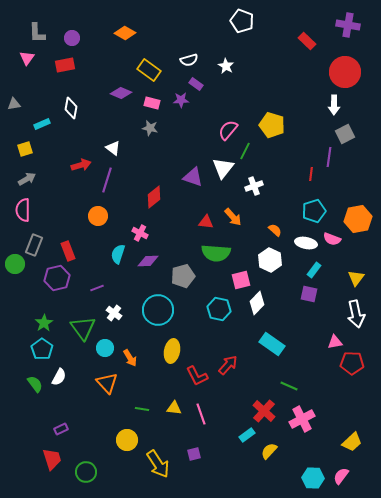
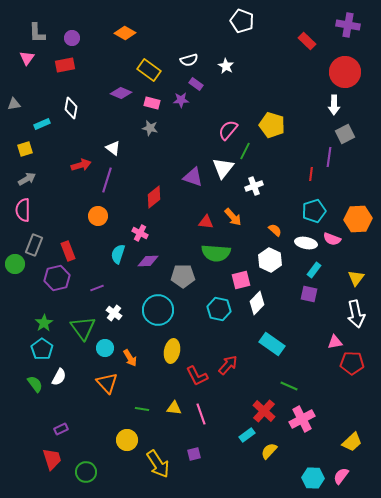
orange hexagon at (358, 219): rotated 8 degrees clockwise
gray pentagon at (183, 276): rotated 15 degrees clockwise
